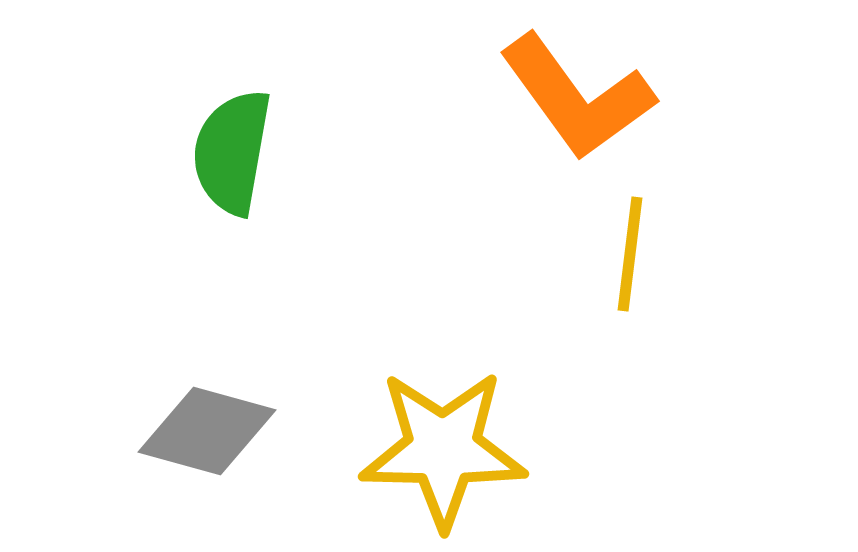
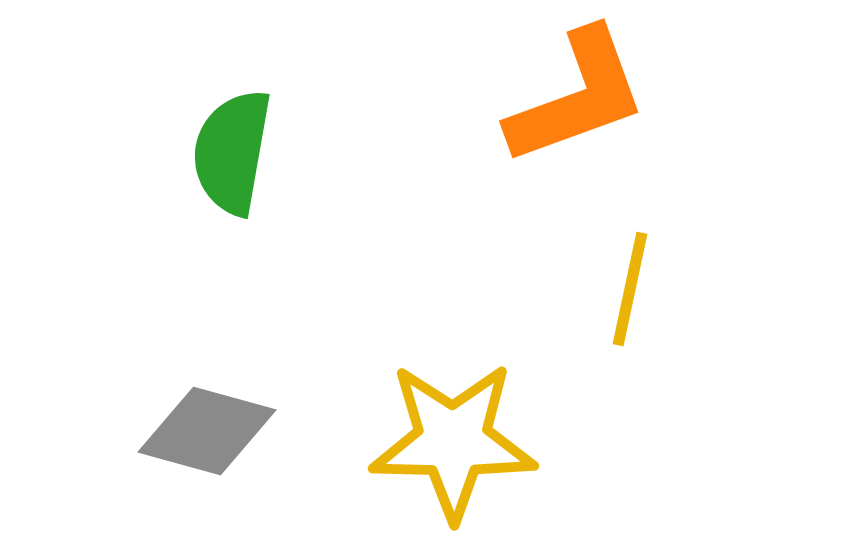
orange L-shape: rotated 74 degrees counterclockwise
yellow line: moved 35 px down; rotated 5 degrees clockwise
yellow star: moved 10 px right, 8 px up
